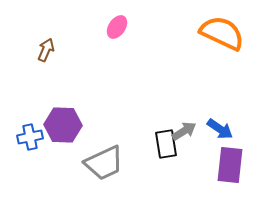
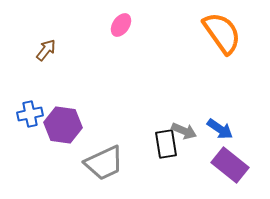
pink ellipse: moved 4 px right, 2 px up
orange semicircle: rotated 30 degrees clockwise
brown arrow: rotated 15 degrees clockwise
purple hexagon: rotated 6 degrees clockwise
gray arrow: rotated 55 degrees clockwise
blue cross: moved 23 px up
purple rectangle: rotated 57 degrees counterclockwise
